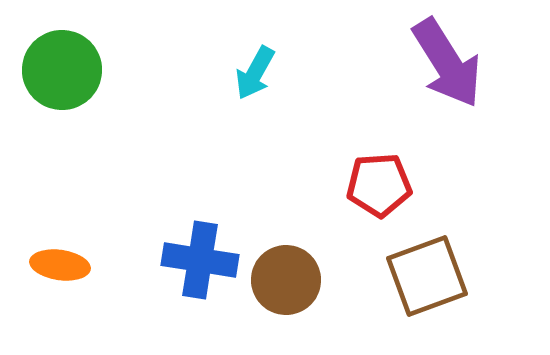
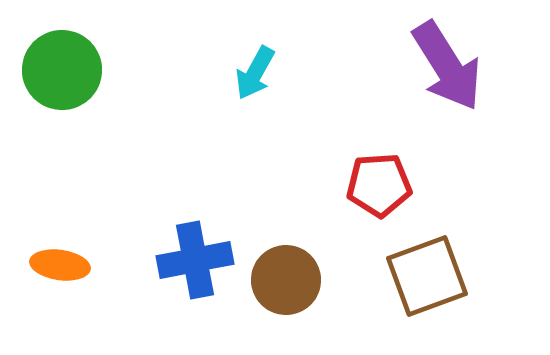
purple arrow: moved 3 px down
blue cross: moved 5 px left; rotated 20 degrees counterclockwise
